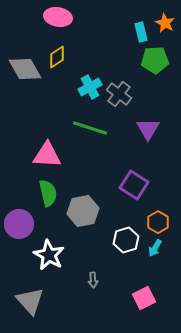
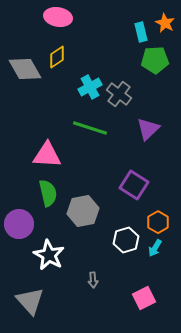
purple triangle: rotated 15 degrees clockwise
